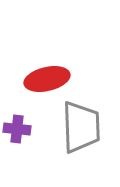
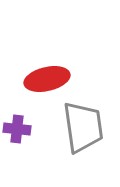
gray trapezoid: moved 2 px right; rotated 6 degrees counterclockwise
